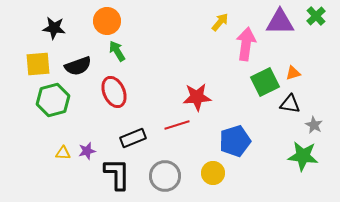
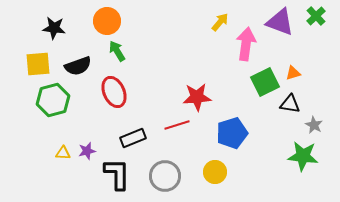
purple triangle: rotated 20 degrees clockwise
blue pentagon: moved 3 px left, 8 px up
yellow circle: moved 2 px right, 1 px up
